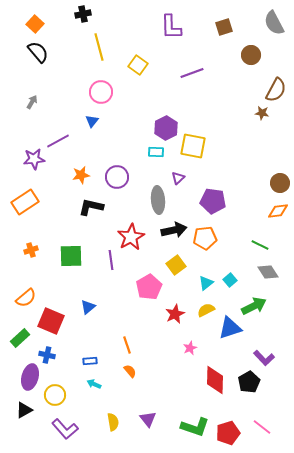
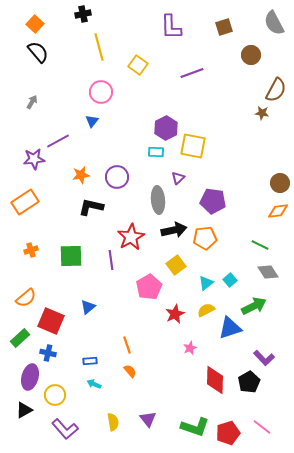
blue cross at (47, 355): moved 1 px right, 2 px up
